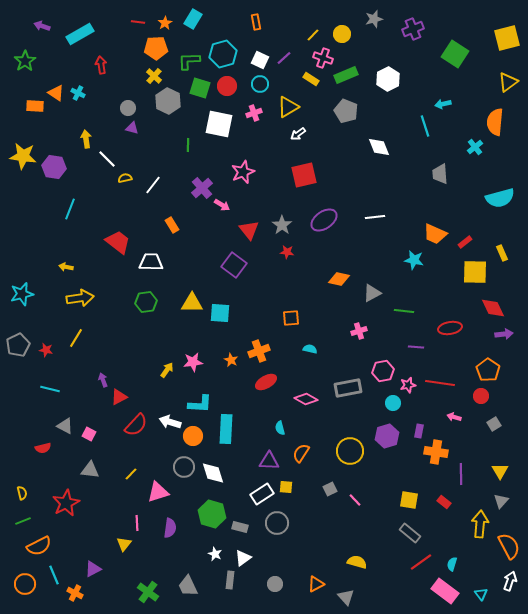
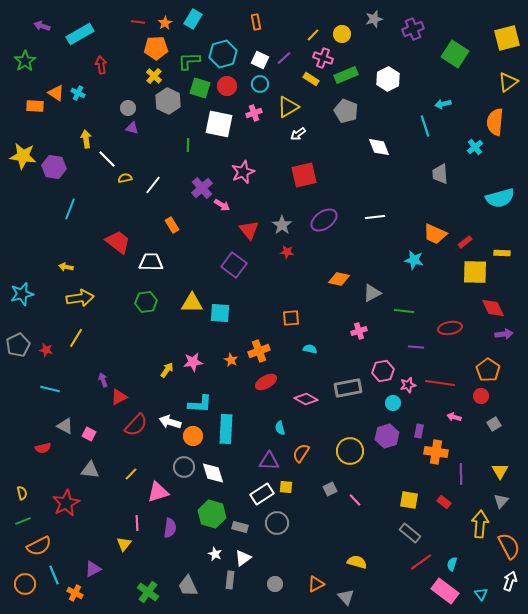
yellow rectangle at (502, 253): rotated 63 degrees counterclockwise
